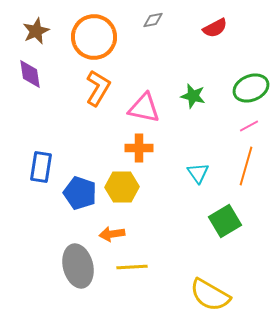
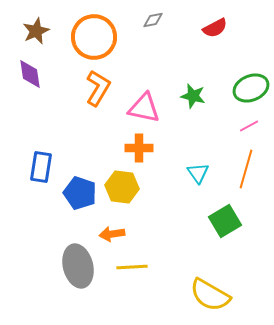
orange line: moved 3 px down
yellow hexagon: rotated 8 degrees clockwise
